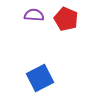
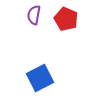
purple semicircle: rotated 84 degrees counterclockwise
